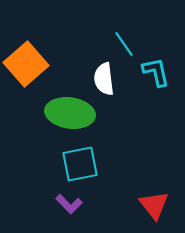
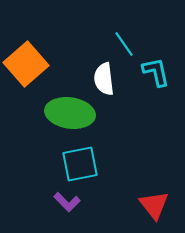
purple L-shape: moved 2 px left, 2 px up
